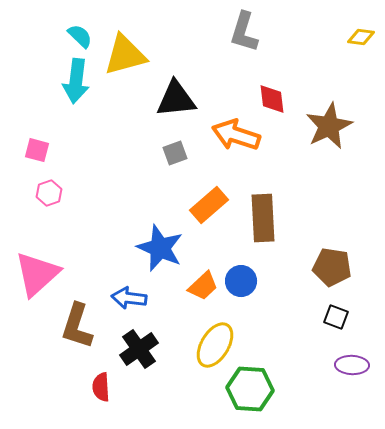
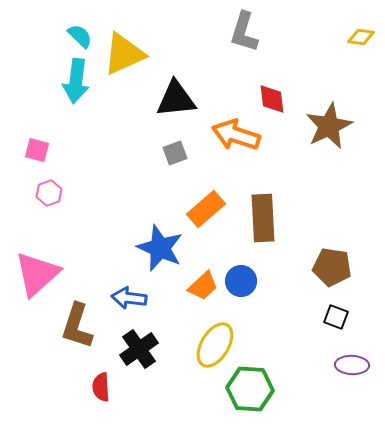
yellow triangle: moved 1 px left, 1 px up; rotated 9 degrees counterclockwise
orange rectangle: moved 3 px left, 4 px down
